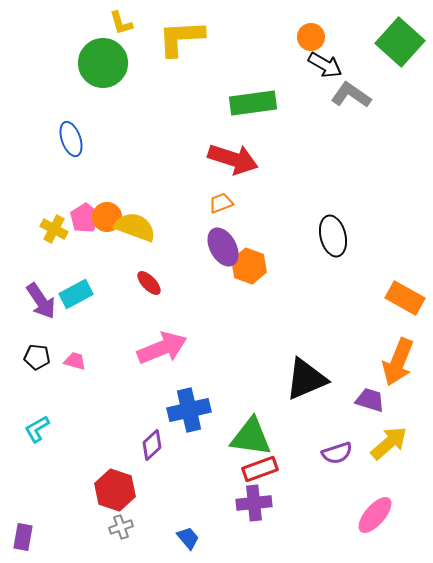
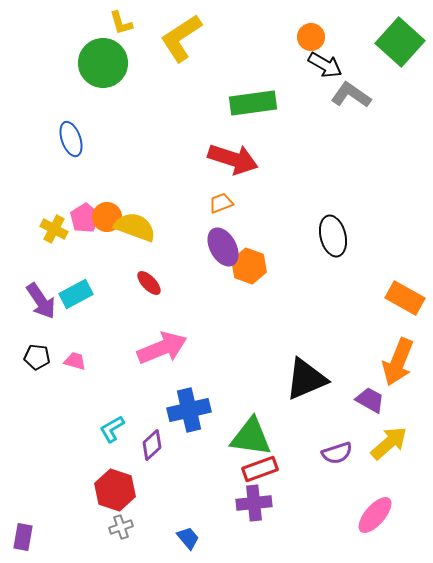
yellow L-shape at (181, 38): rotated 30 degrees counterclockwise
purple trapezoid at (370, 400): rotated 12 degrees clockwise
cyan L-shape at (37, 429): moved 75 px right
